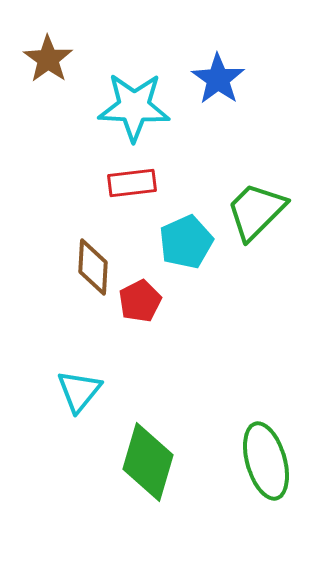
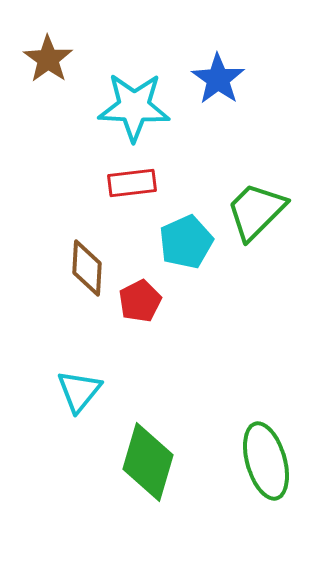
brown diamond: moved 6 px left, 1 px down
